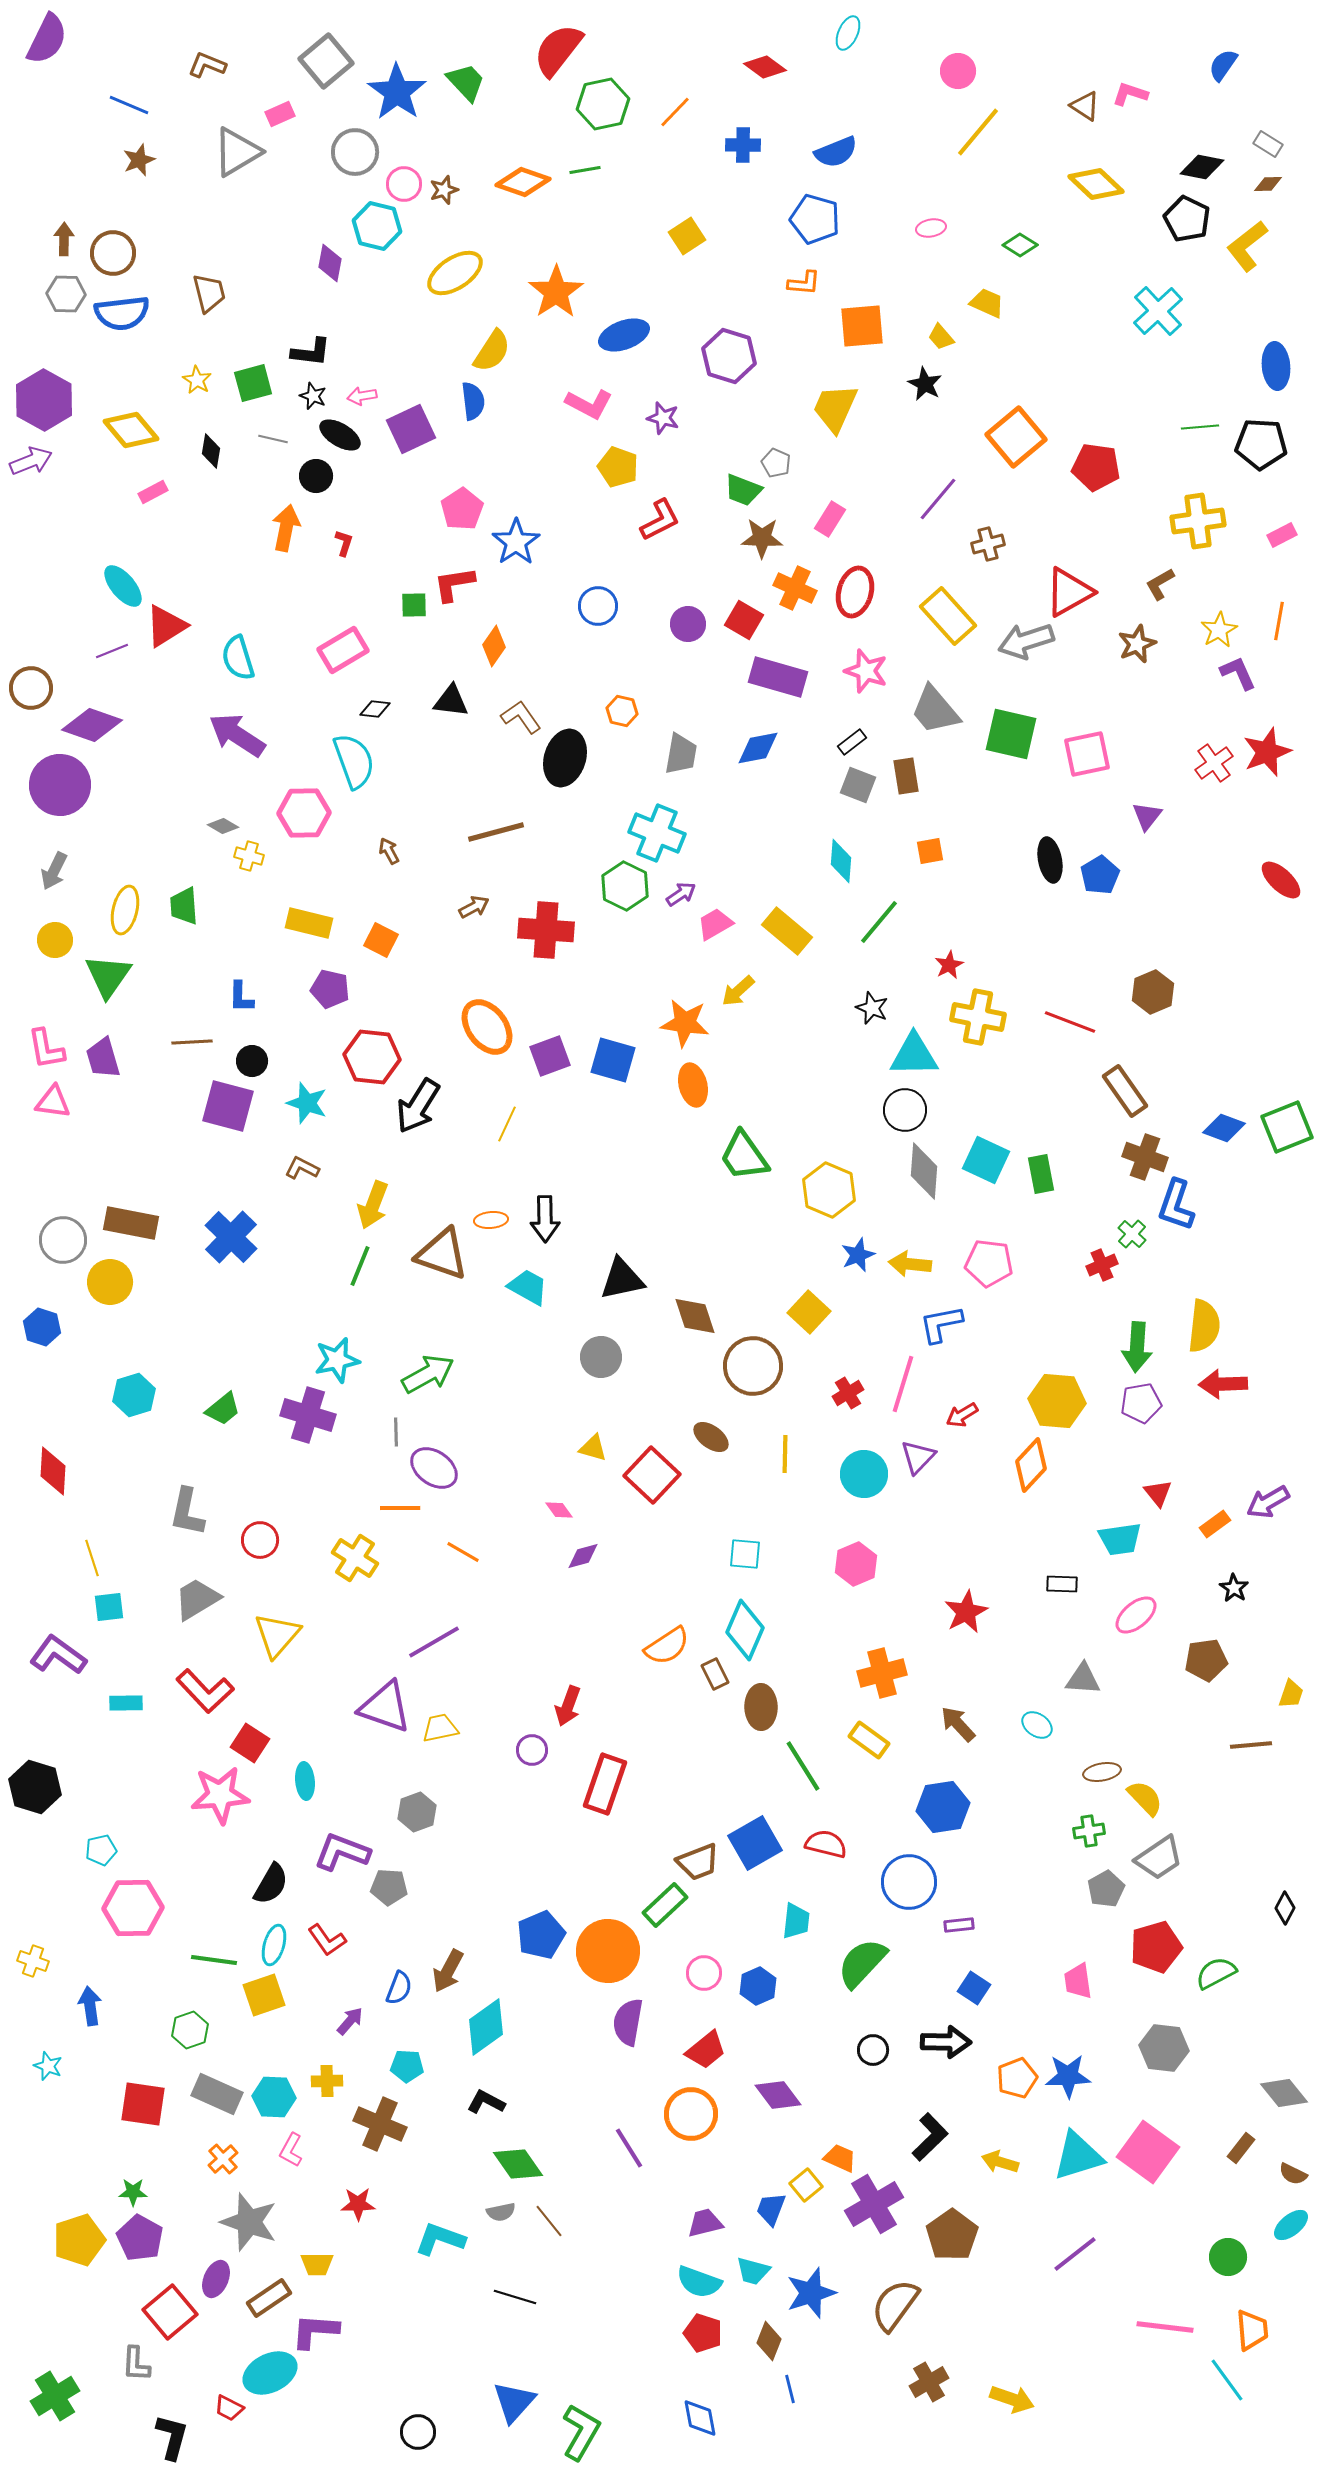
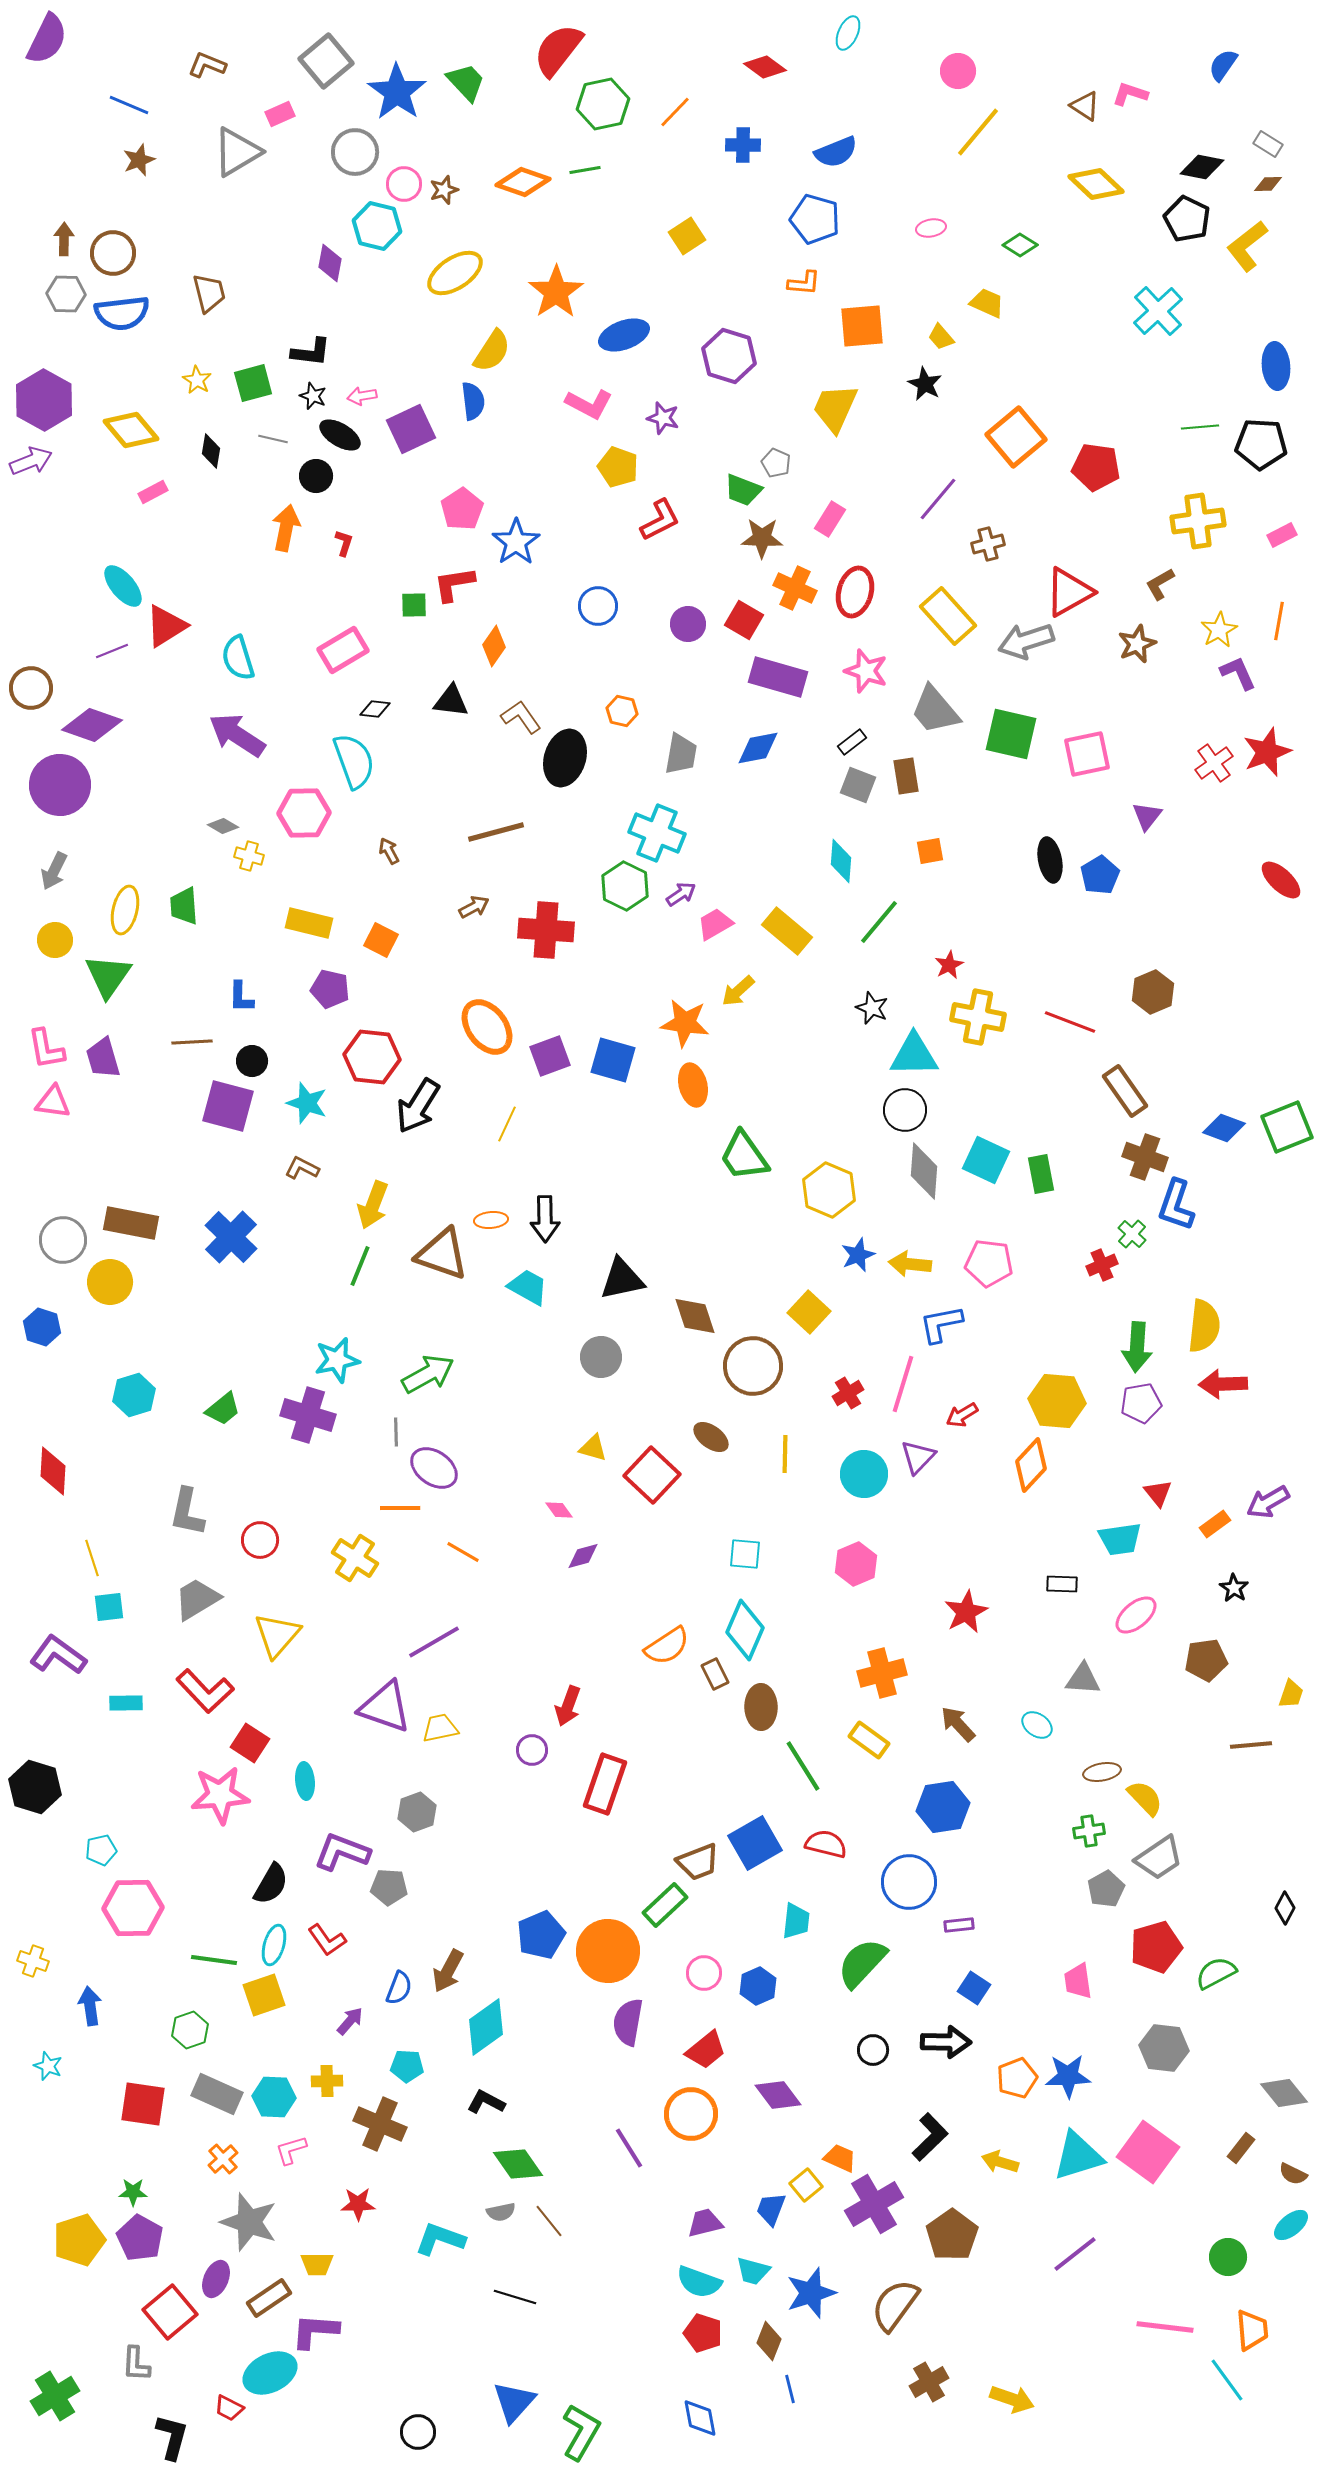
pink L-shape at (291, 2150): rotated 44 degrees clockwise
